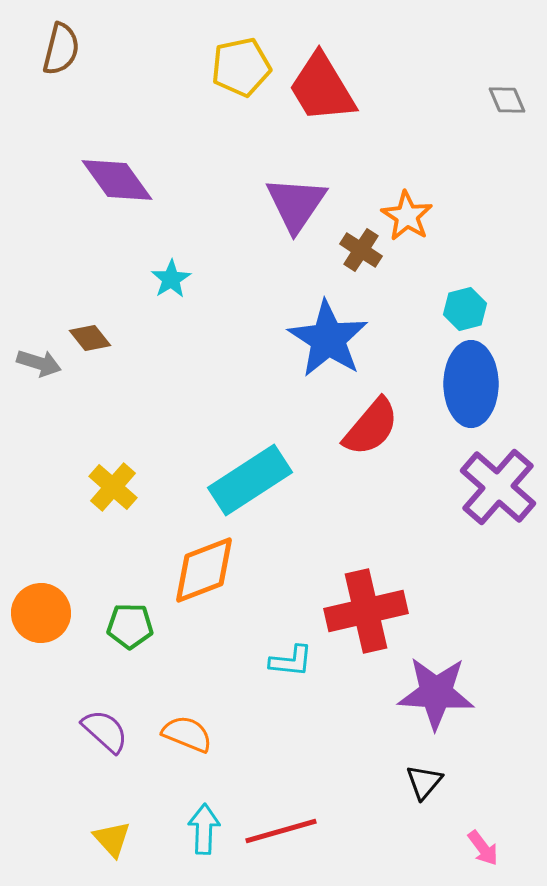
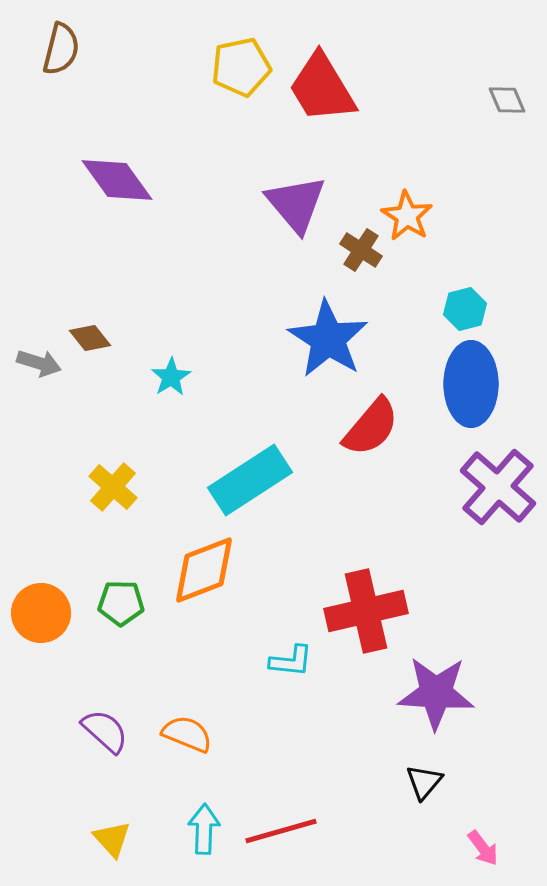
purple triangle: rotated 14 degrees counterclockwise
cyan star: moved 98 px down
green pentagon: moved 9 px left, 23 px up
